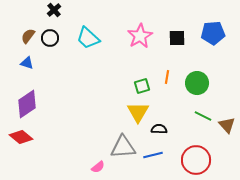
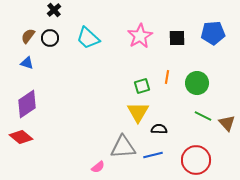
brown triangle: moved 2 px up
